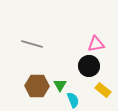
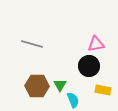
yellow rectangle: rotated 28 degrees counterclockwise
